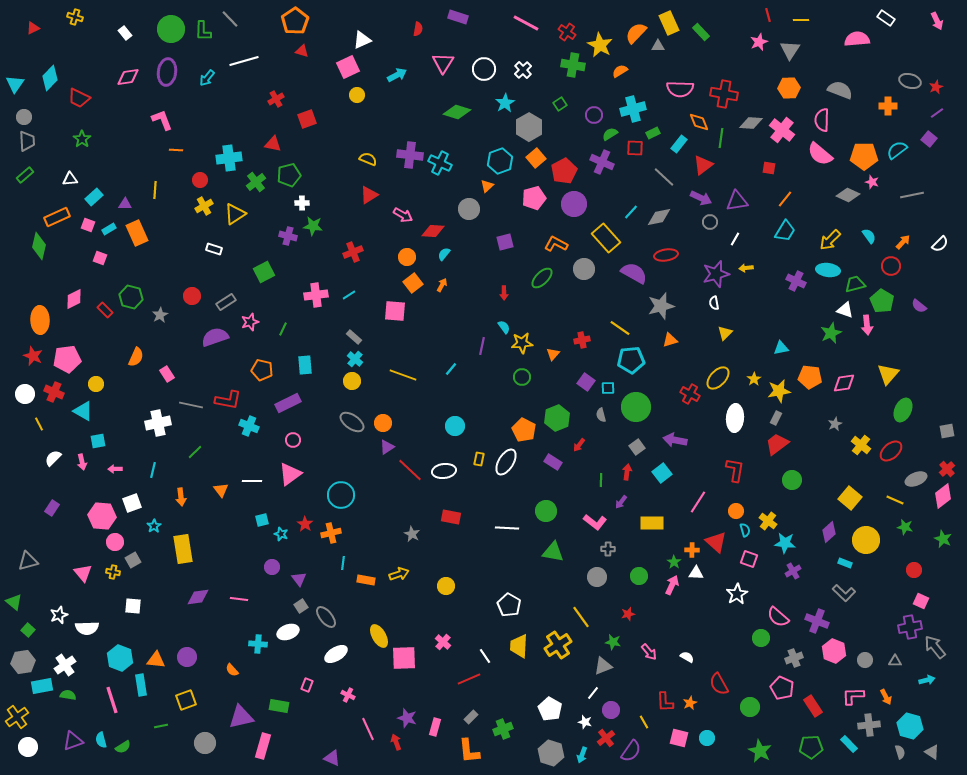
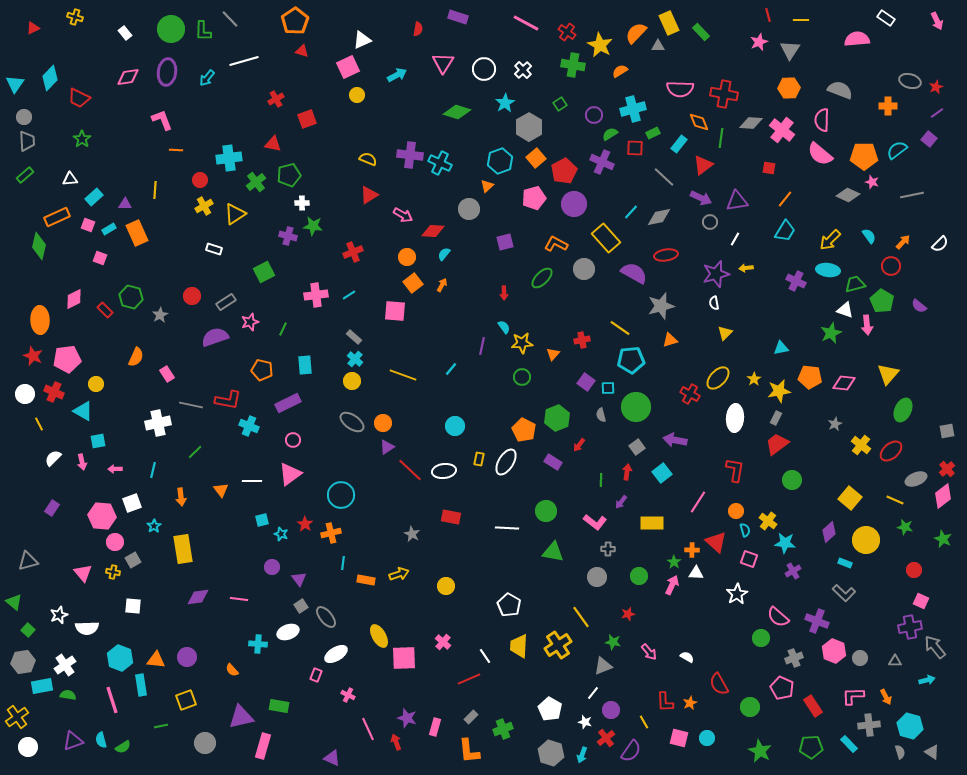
pink diamond at (844, 383): rotated 15 degrees clockwise
gray circle at (865, 660): moved 5 px left, 2 px up
pink rectangle at (307, 685): moved 9 px right, 10 px up
